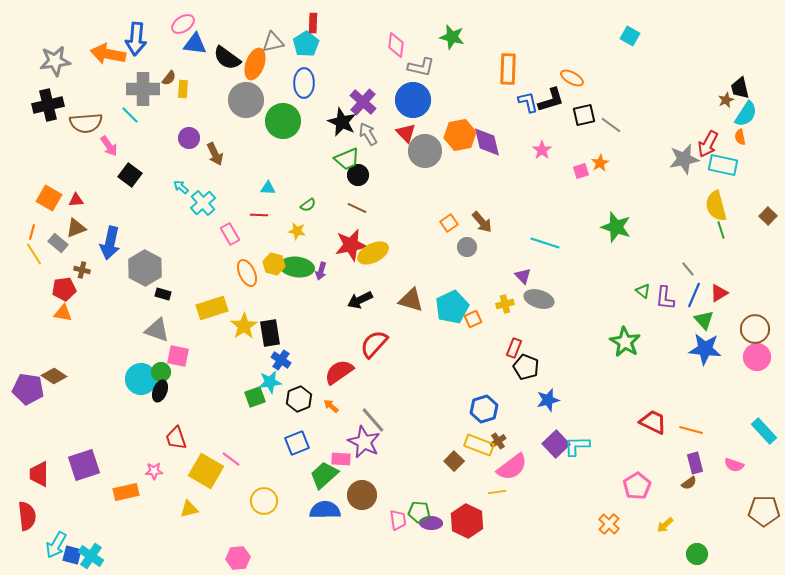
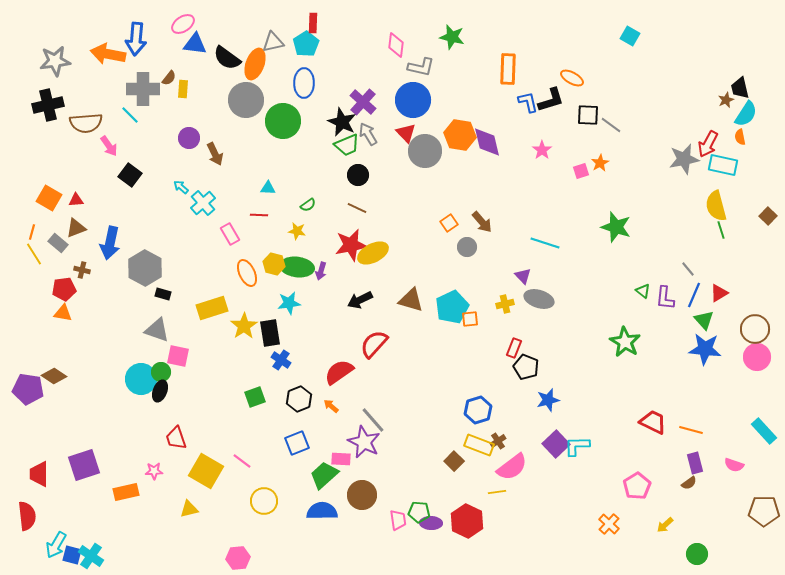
black square at (584, 115): moved 4 px right; rotated 15 degrees clockwise
orange hexagon at (460, 135): rotated 20 degrees clockwise
green trapezoid at (347, 159): moved 14 px up
orange square at (473, 319): moved 3 px left; rotated 18 degrees clockwise
cyan star at (270, 382): moved 19 px right, 79 px up
blue hexagon at (484, 409): moved 6 px left, 1 px down
pink line at (231, 459): moved 11 px right, 2 px down
blue semicircle at (325, 510): moved 3 px left, 1 px down
